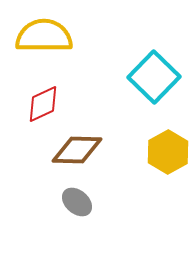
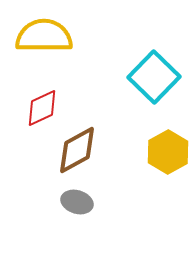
red diamond: moved 1 px left, 4 px down
brown diamond: rotated 30 degrees counterclockwise
gray ellipse: rotated 24 degrees counterclockwise
